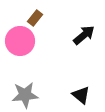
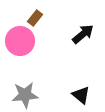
black arrow: moved 1 px left, 1 px up
